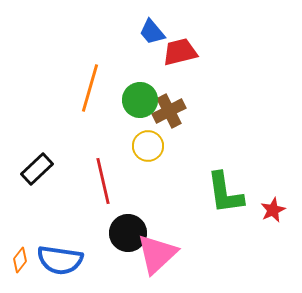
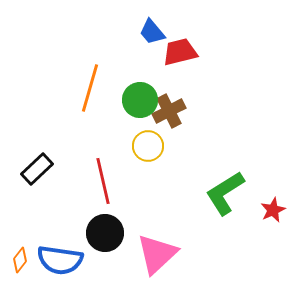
green L-shape: rotated 66 degrees clockwise
black circle: moved 23 px left
